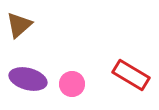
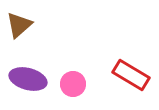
pink circle: moved 1 px right
